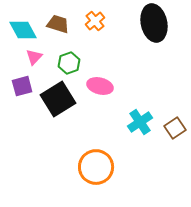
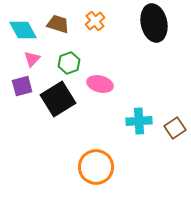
pink triangle: moved 2 px left, 2 px down
pink ellipse: moved 2 px up
cyan cross: moved 1 px left, 1 px up; rotated 30 degrees clockwise
